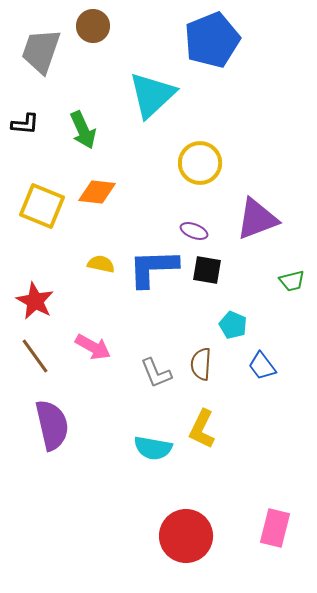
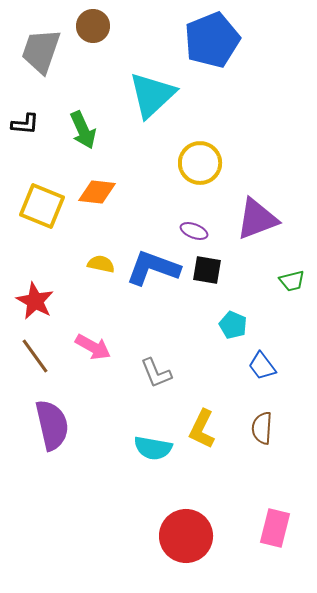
blue L-shape: rotated 22 degrees clockwise
brown semicircle: moved 61 px right, 64 px down
